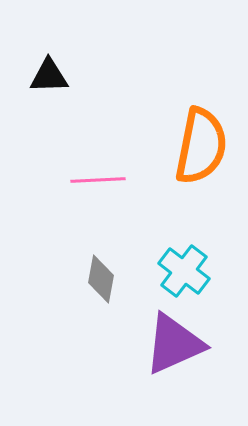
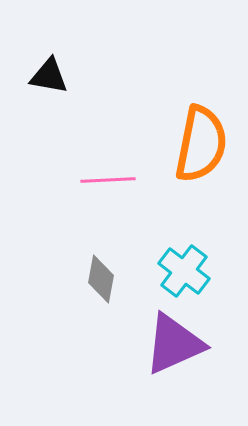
black triangle: rotated 12 degrees clockwise
orange semicircle: moved 2 px up
pink line: moved 10 px right
